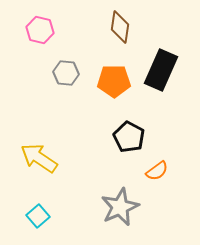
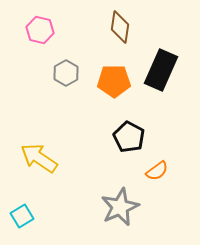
gray hexagon: rotated 25 degrees clockwise
cyan square: moved 16 px left; rotated 10 degrees clockwise
